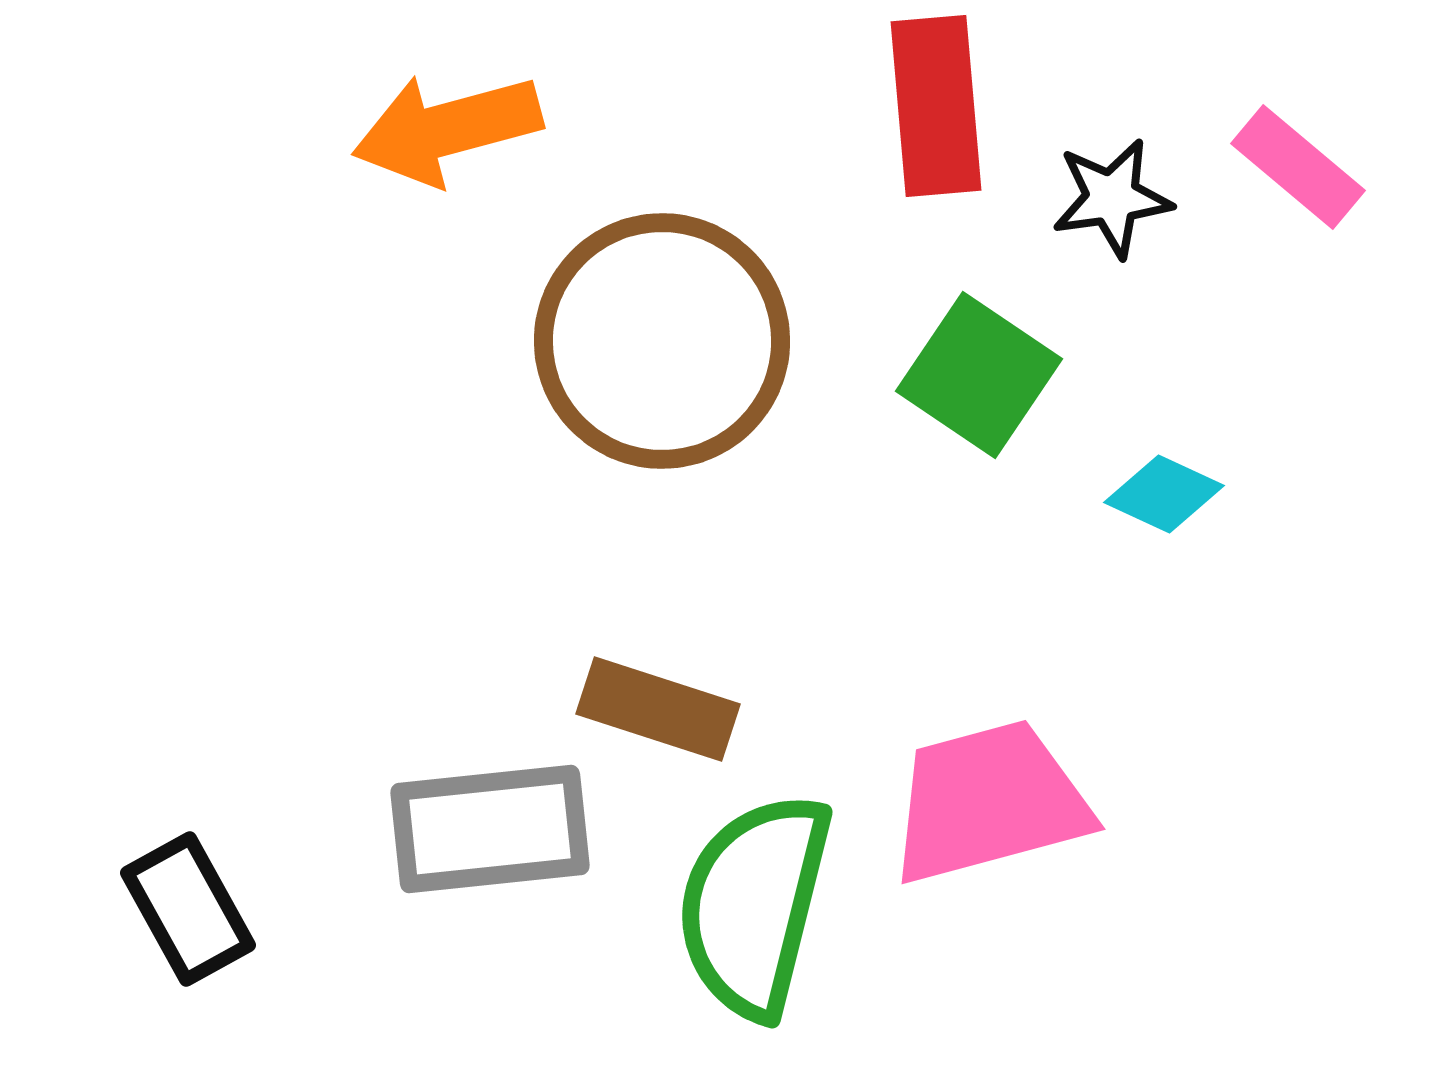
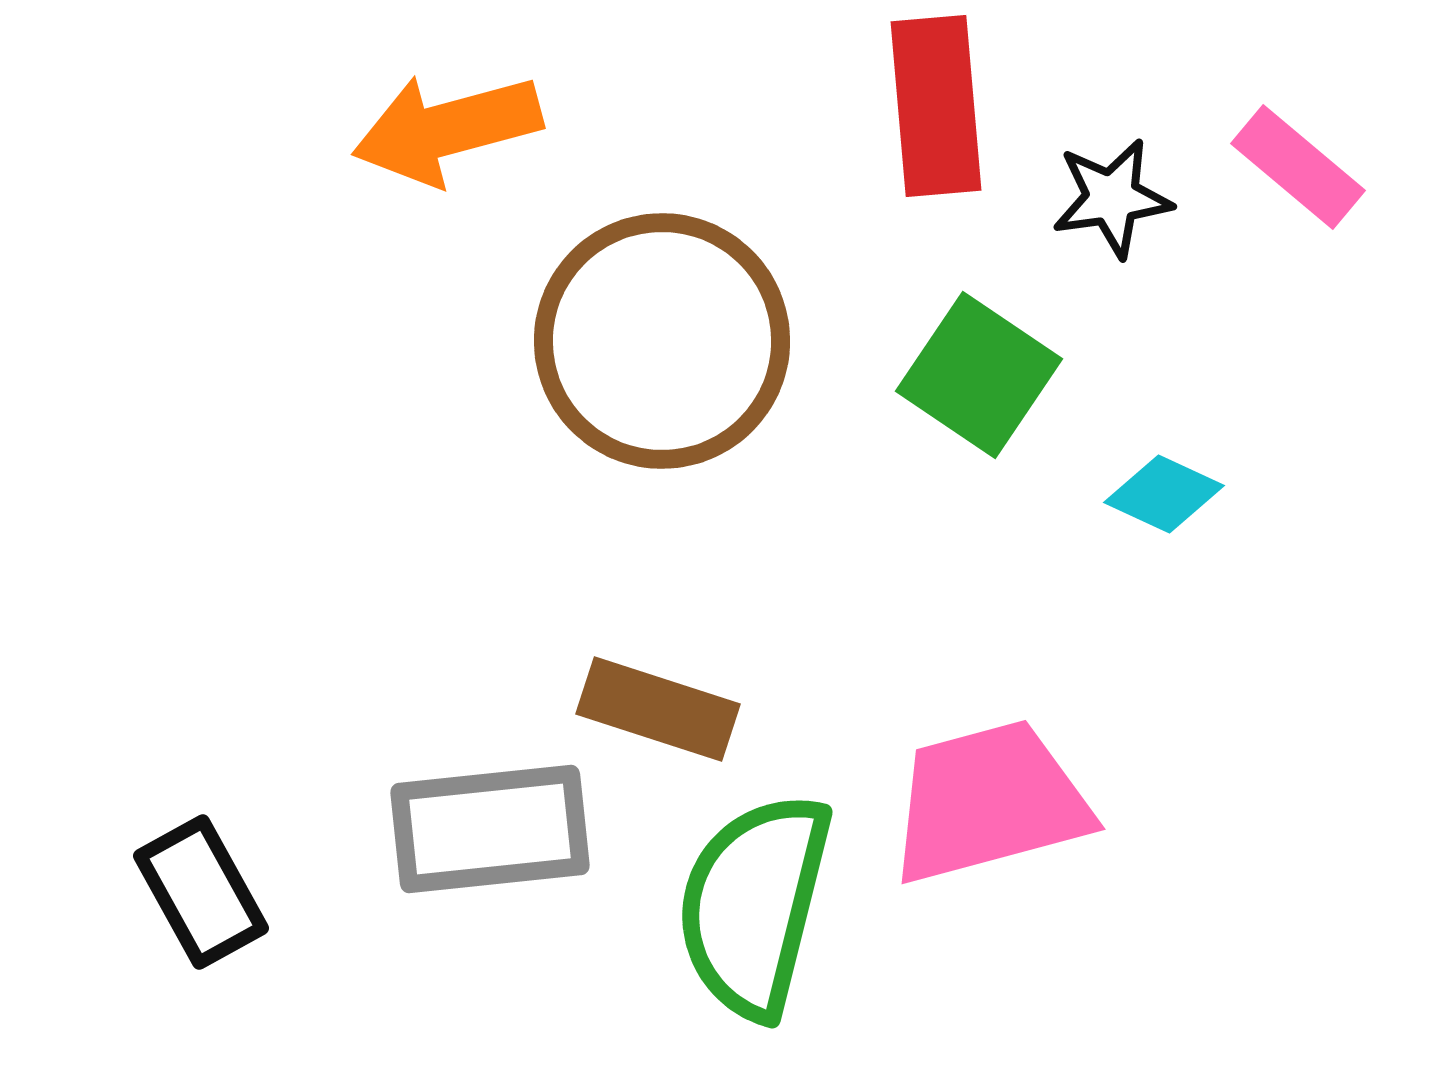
black rectangle: moved 13 px right, 17 px up
